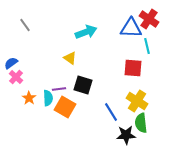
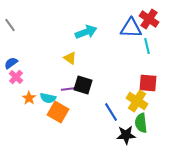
gray line: moved 15 px left
red square: moved 15 px right, 15 px down
purple line: moved 9 px right
cyan semicircle: rotated 105 degrees clockwise
orange square: moved 7 px left, 5 px down
